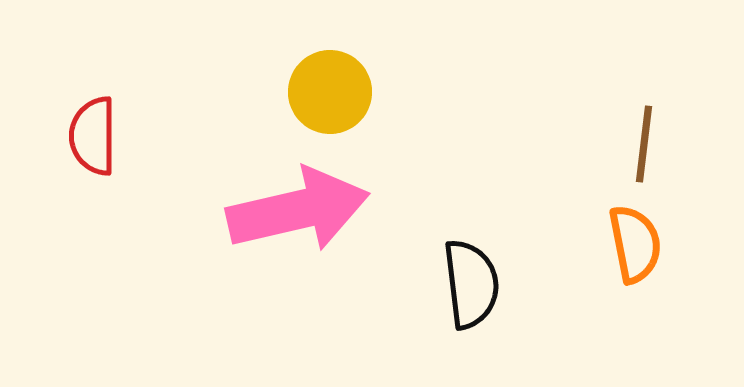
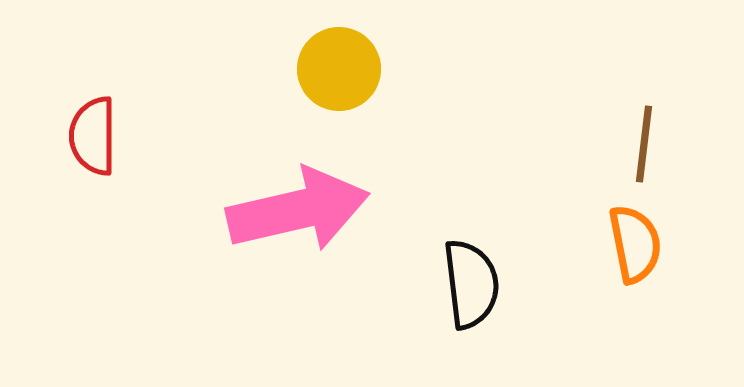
yellow circle: moved 9 px right, 23 px up
